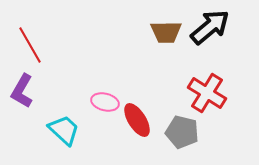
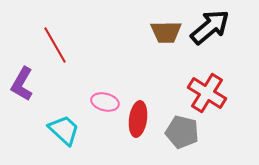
red line: moved 25 px right
purple L-shape: moved 7 px up
red ellipse: moved 1 px right, 1 px up; rotated 40 degrees clockwise
